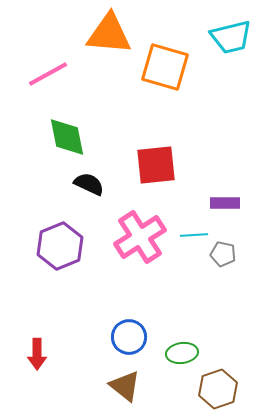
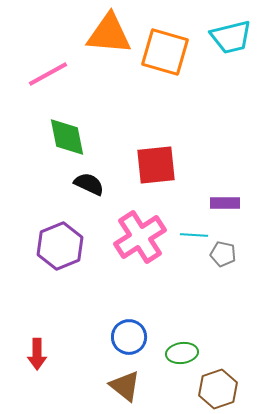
orange square: moved 15 px up
cyan line: rotated 8 degrees clockwise
